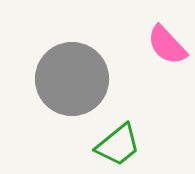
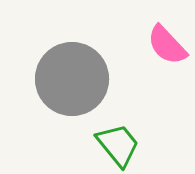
green trapezoid: rotated 90 degrees counterclockwise
